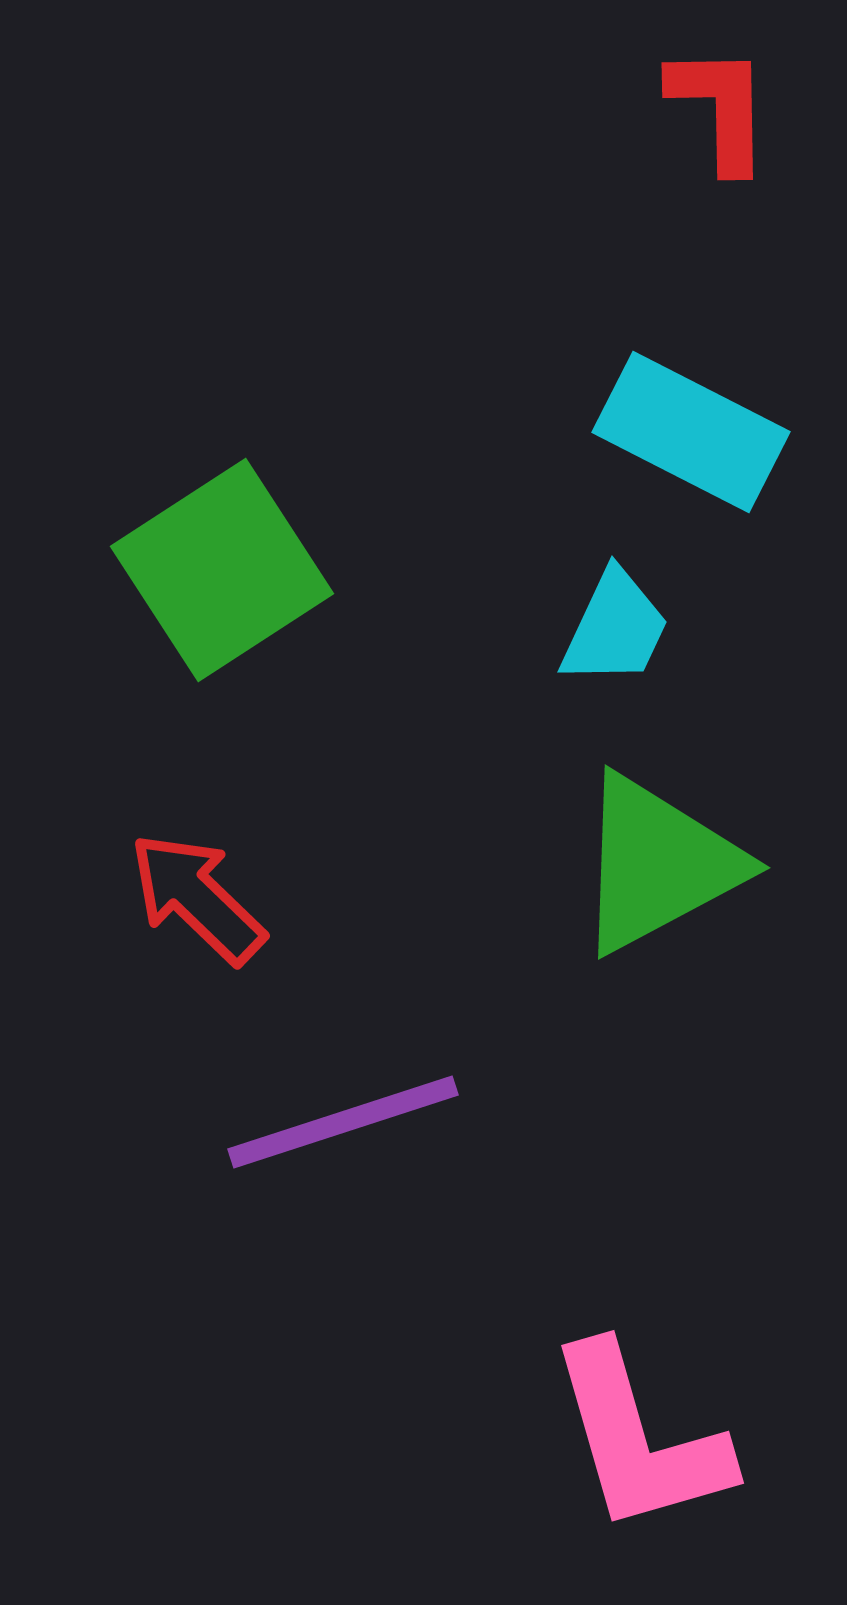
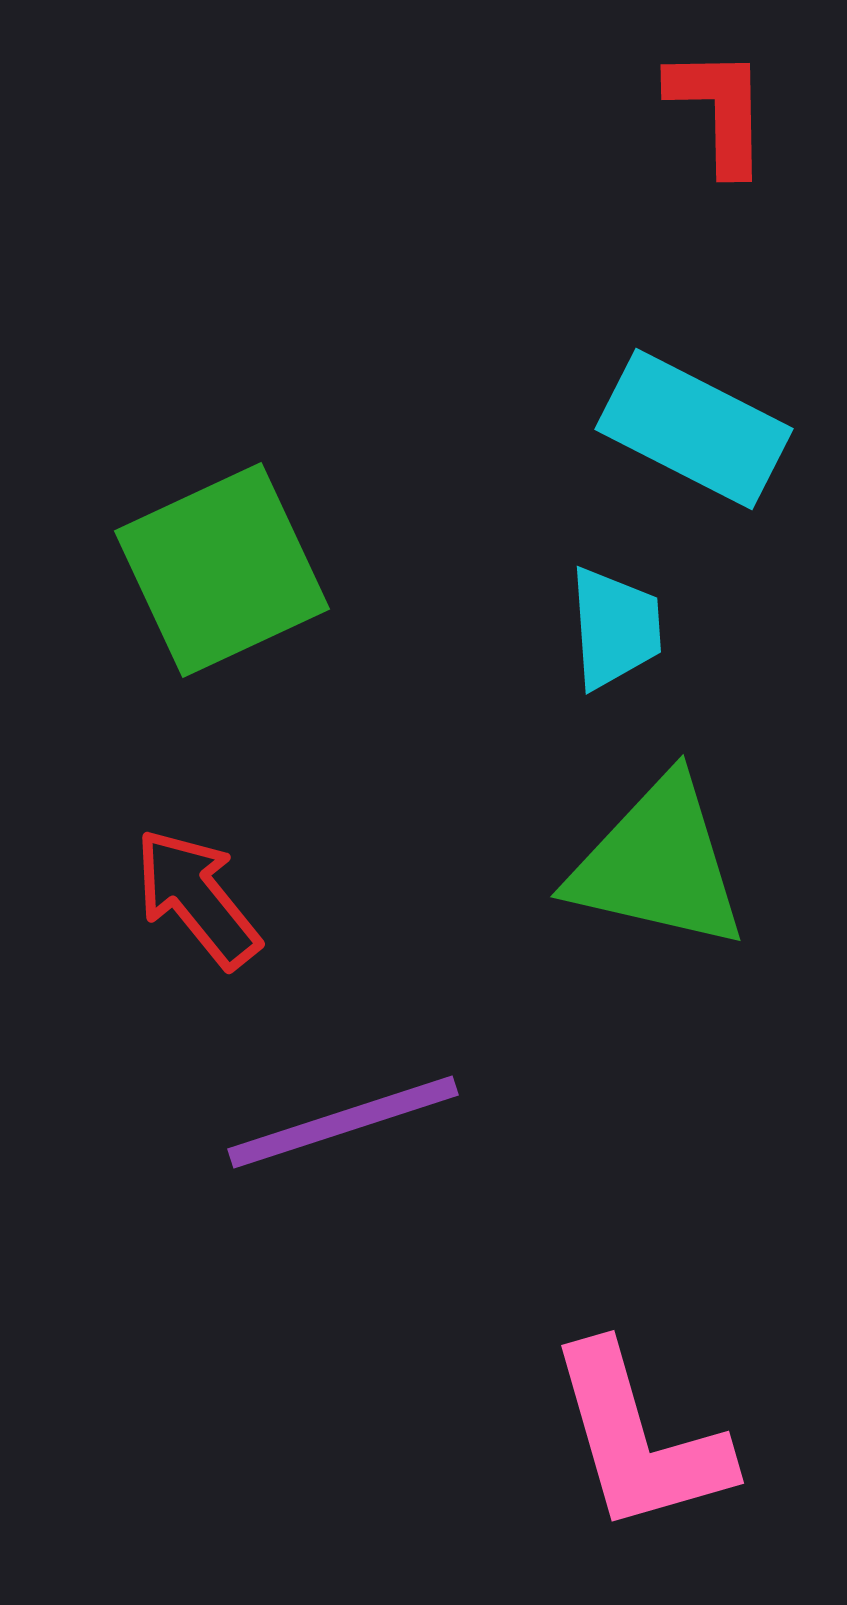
red L-shape: moved 1 px left, 2 px down
cyan rectangle: moved 3 px right, 3 px up
green square: rotated 8 degrees clockwise
cyan trapezoid: rotated 29 degrees counterclockwise
green triangle: rotated 41 degrees clockwise
red arrow: rotated 7 degrees clockwise
